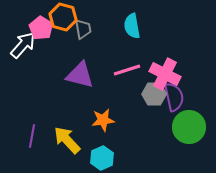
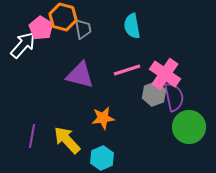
pink cross: rotated 8 degrees clockwise
gray hexagon: rotated 20 degrees counterclockwise
orange star: moved 2 px up
